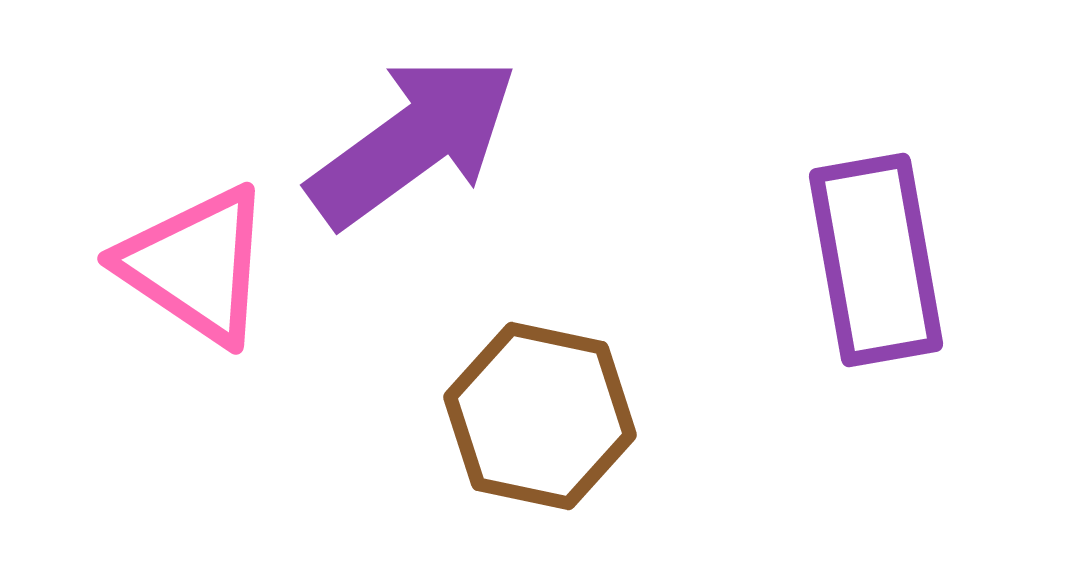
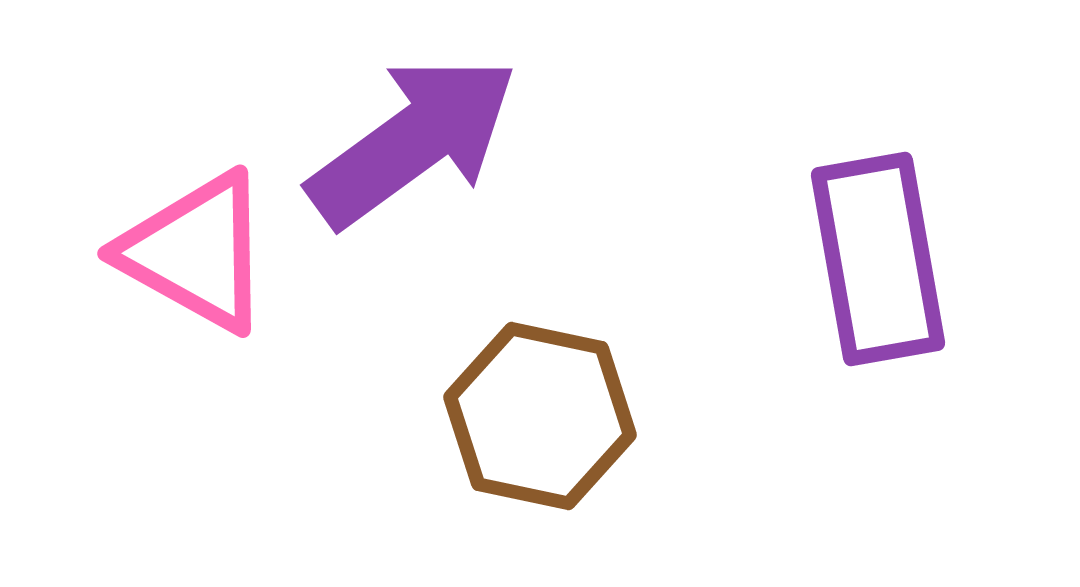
purple rectangle: moved 2 px right, 1 px up
pink triangle: moved 13 px up; rotated 5 degrees counterclockwise
